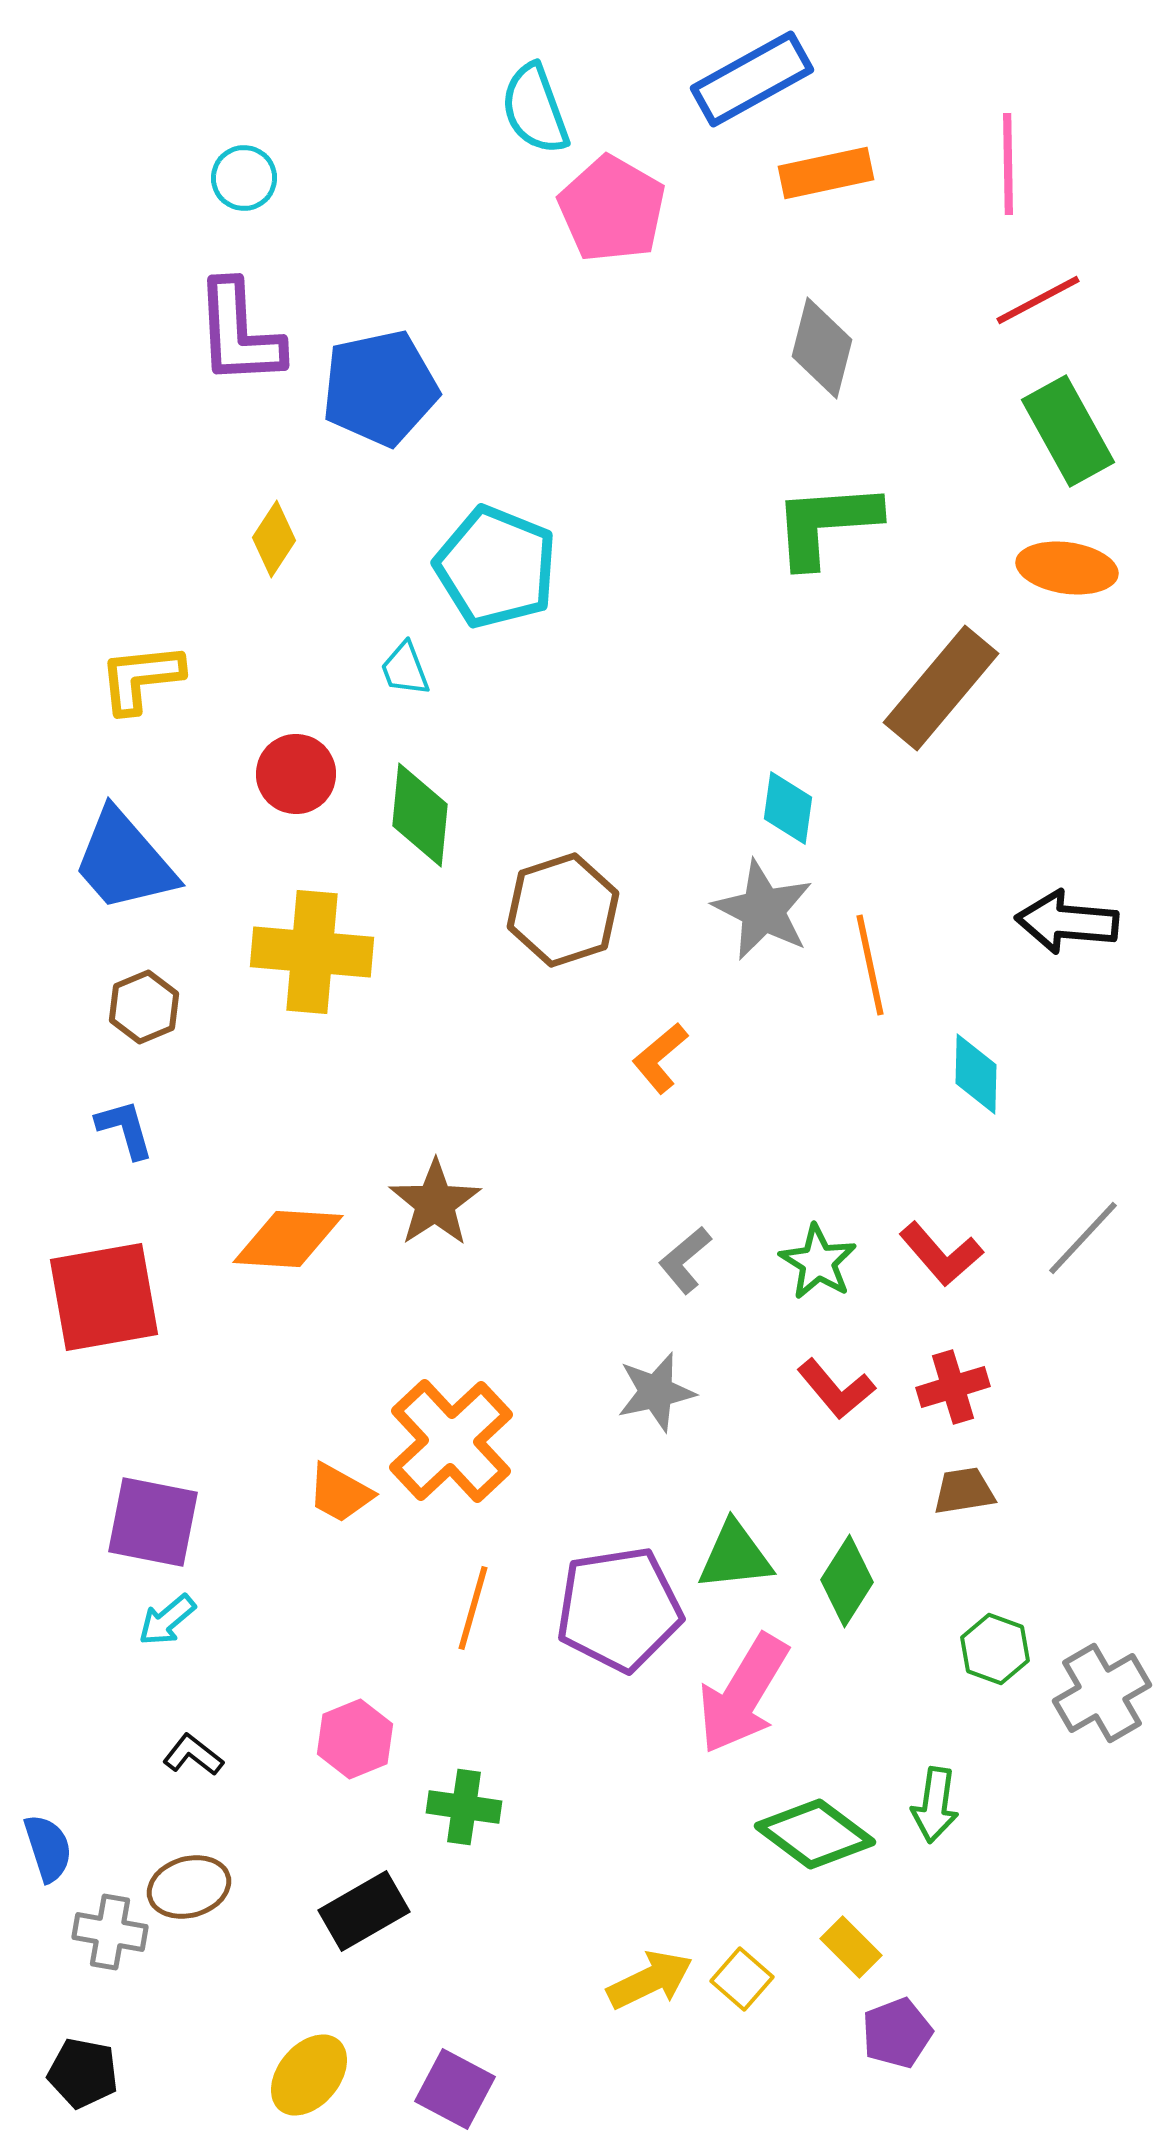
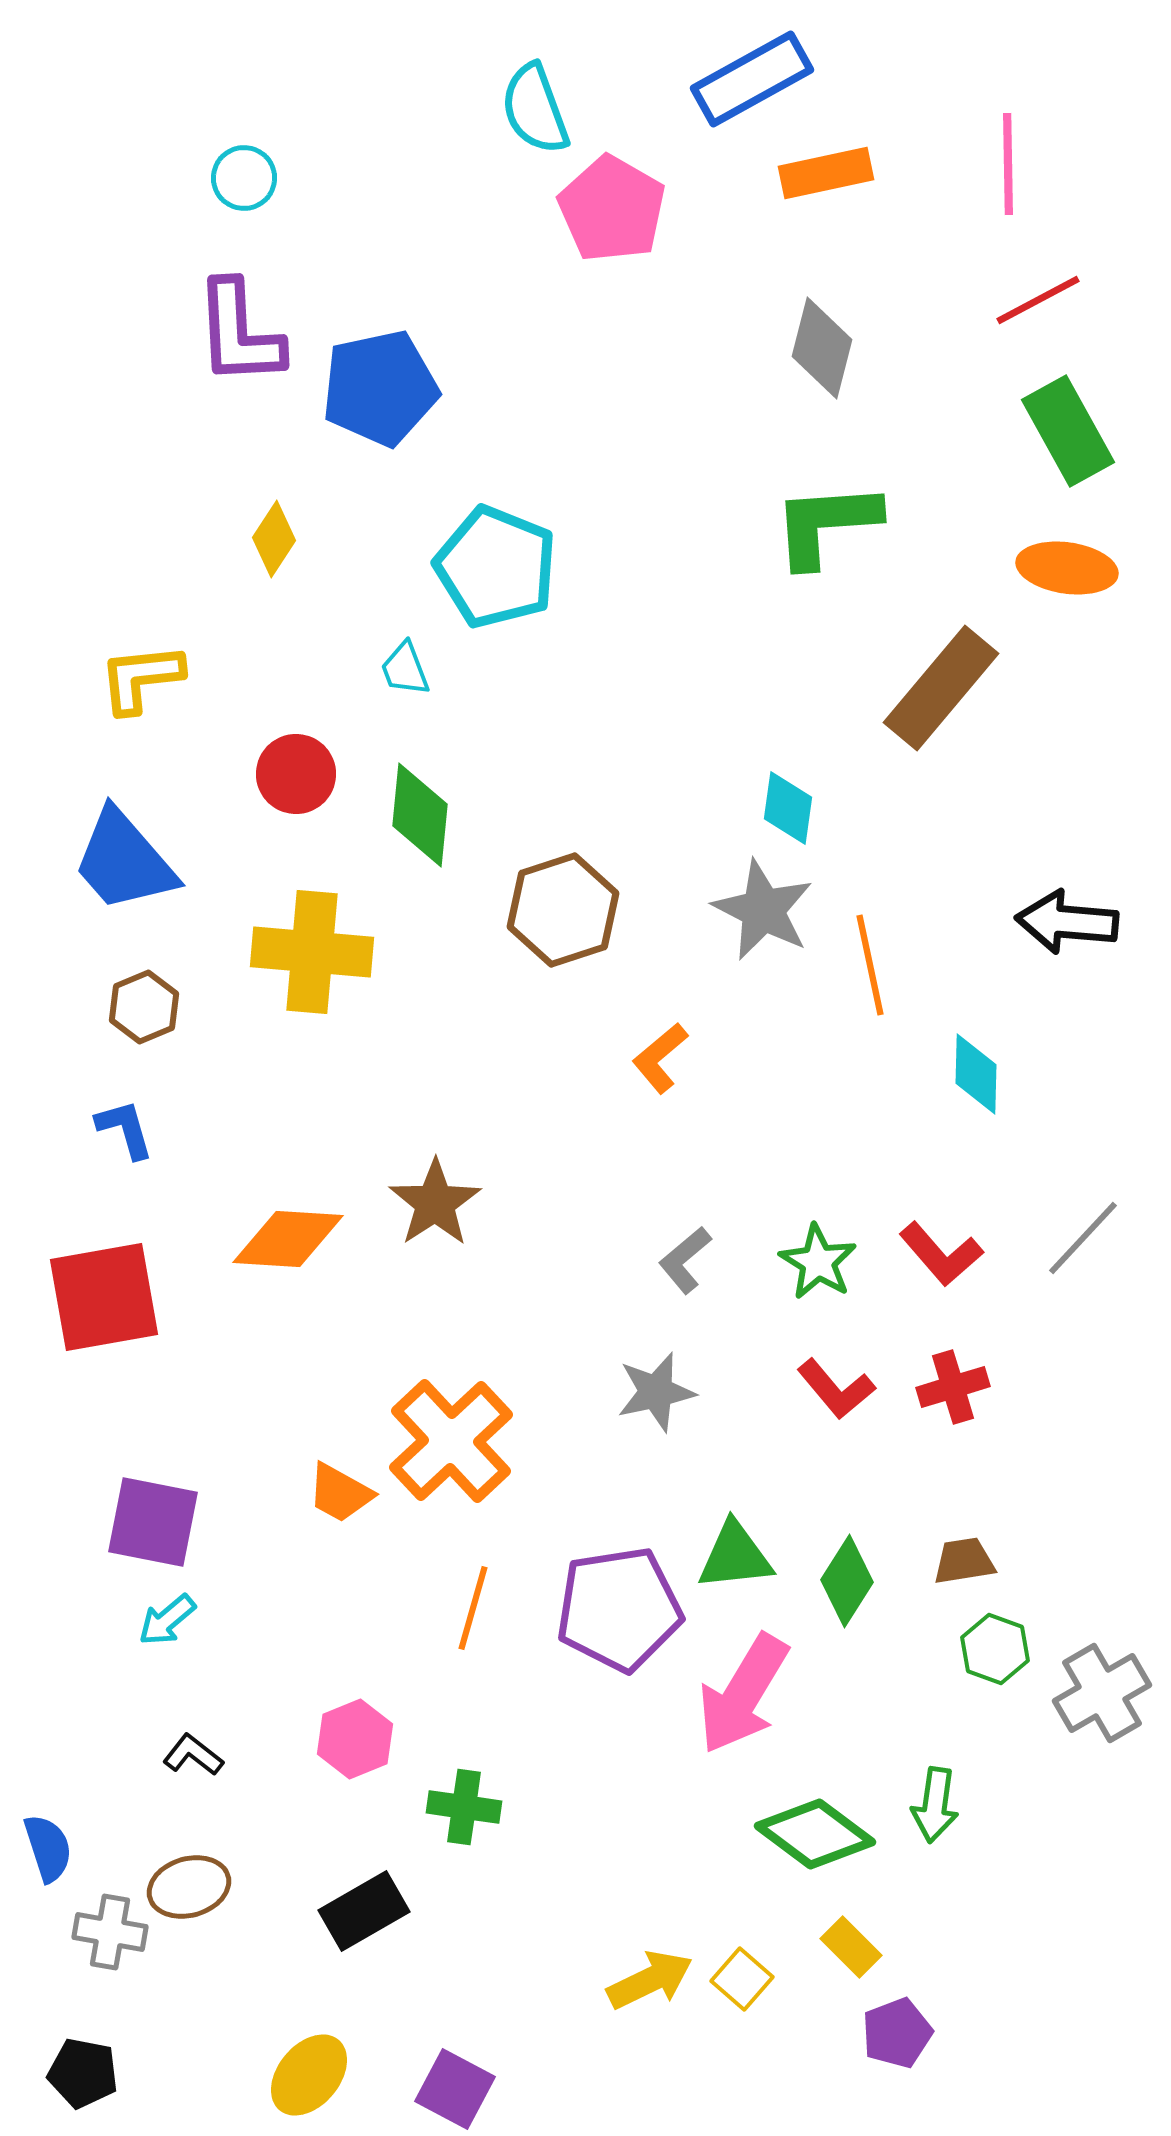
brown trapezoid at (964, 1491): moved 70 px down
